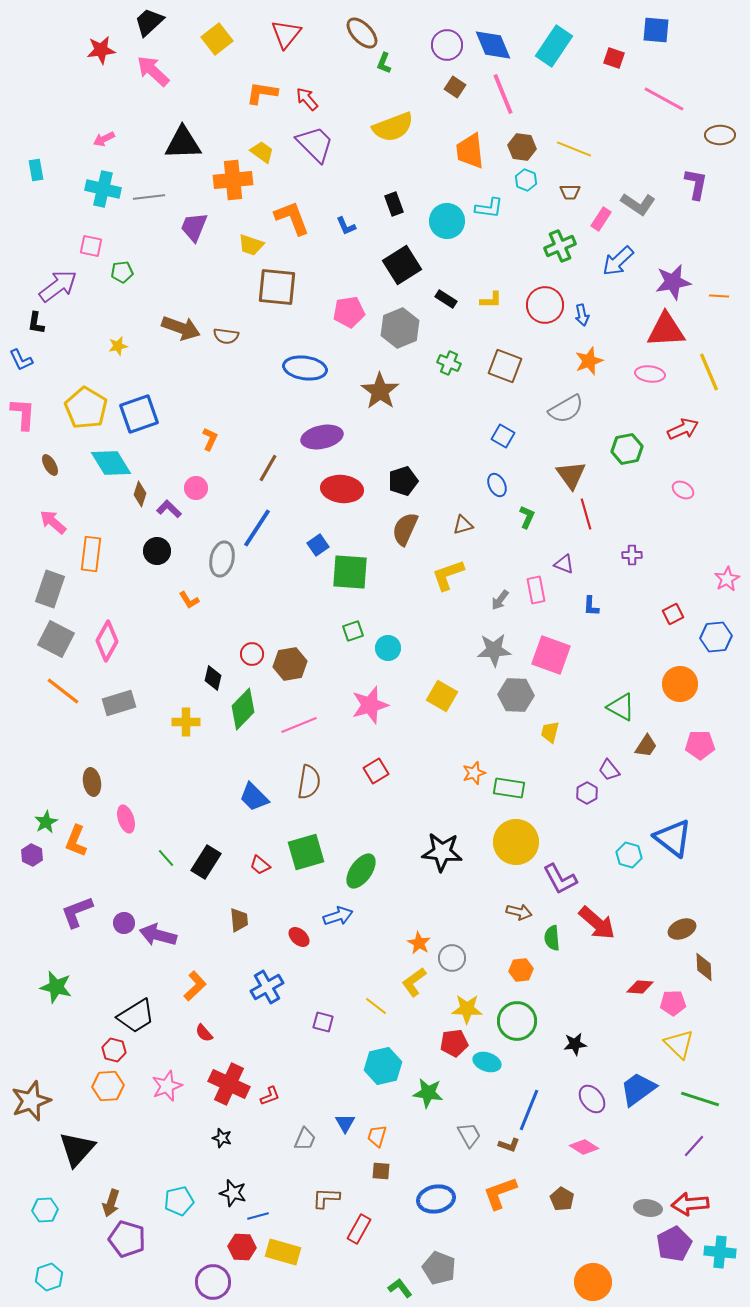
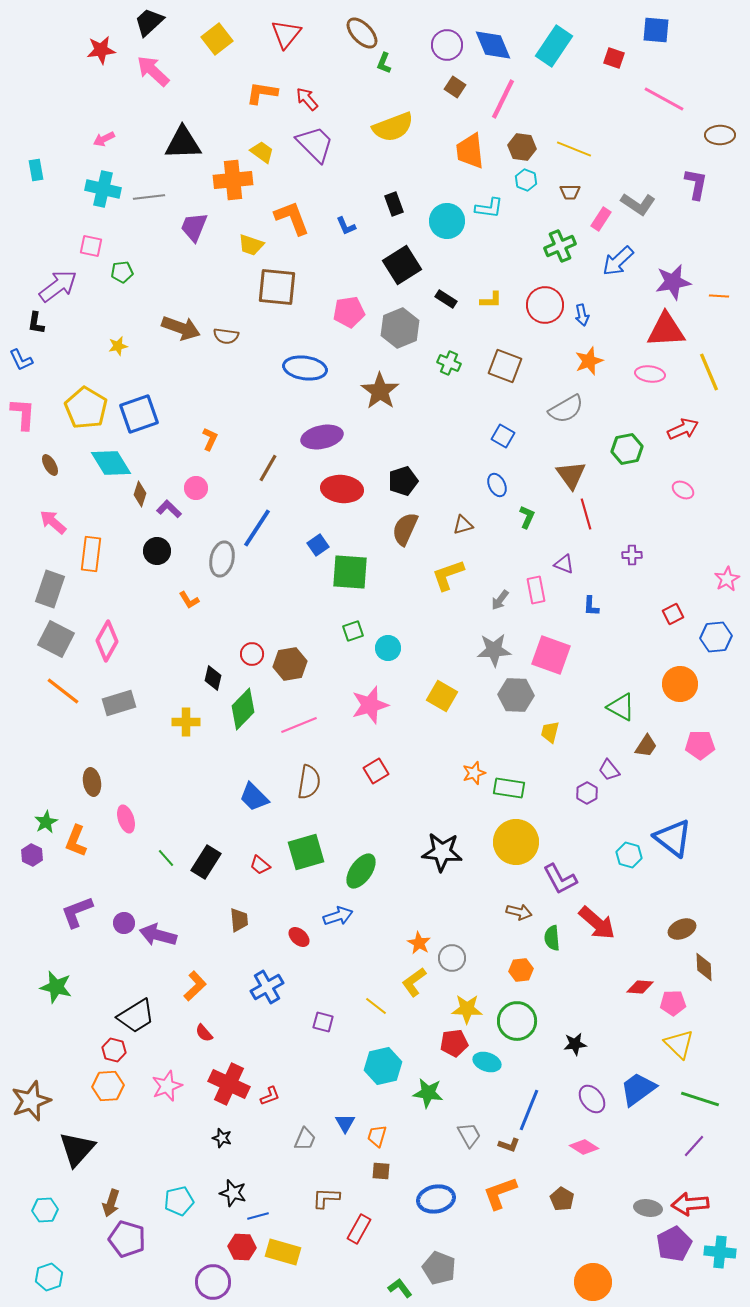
pink line at (503, 94): moved 5 px down; rotated 48 degrees clockwise
